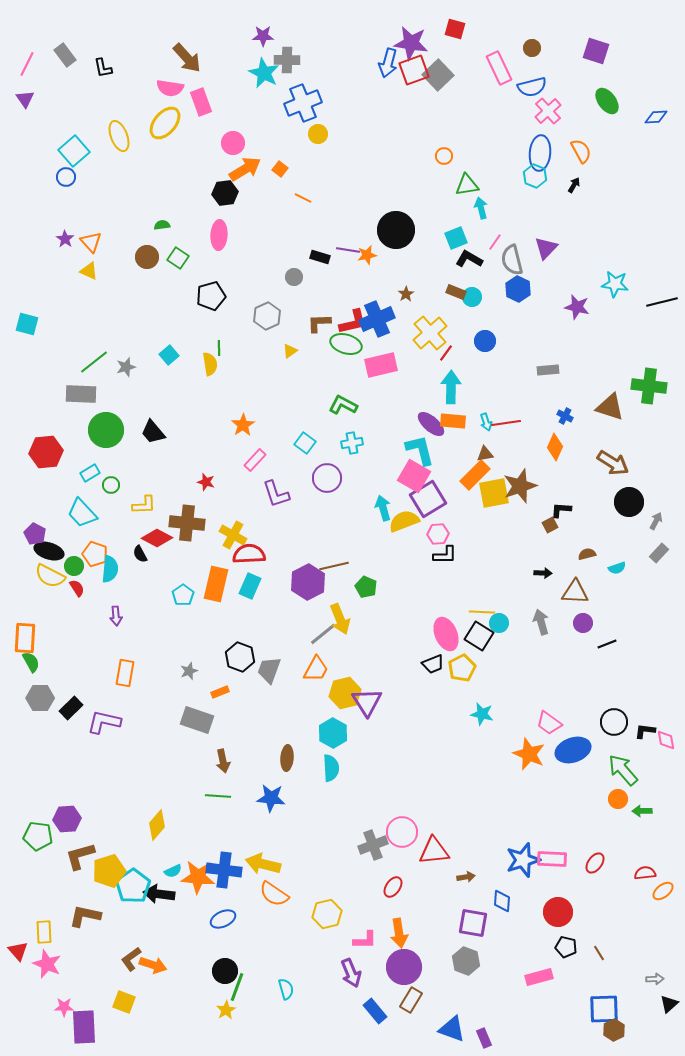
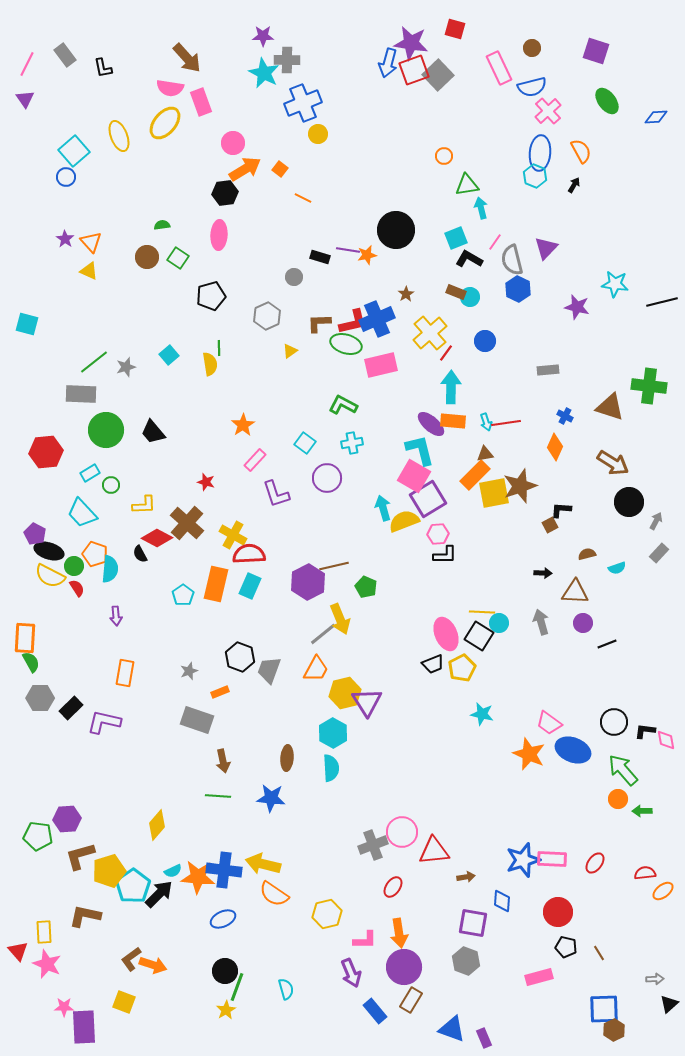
cyan circle at (472, 297): moved 2 px left
brown cross at (187, 523): rotated 36 degrees clockwise
blue ellipse at (573, 750): rotated 40 degrees clockwise
black arrow at (159, 894): rotated 128 degrees clockwise
